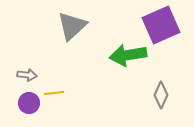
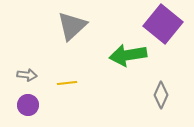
purple square: moved 2 px right, 1 px up; rotated 27 degrees counterclockwise
yellow line: moved 13 px right, 10 px up
purple circle: moved 1 px left, 2 px down
